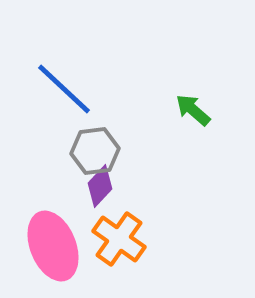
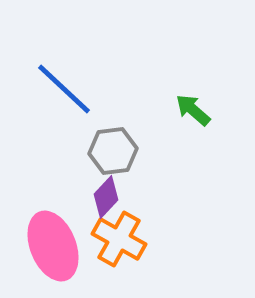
gray hexagon: moved 18 px right
purple diamond: moved 6 px right, 11 px down
orange cross: rotated 6 degrees counterclockwise
